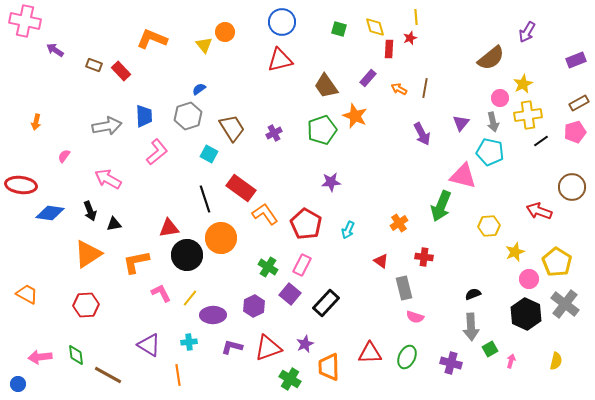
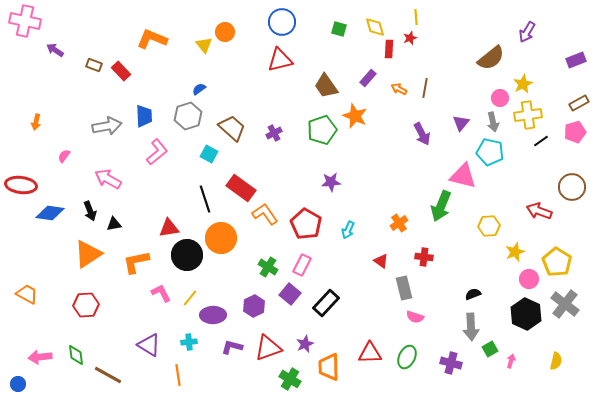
brown trapezoid at (232, 128): rotated 16 degrees counterclockwise
